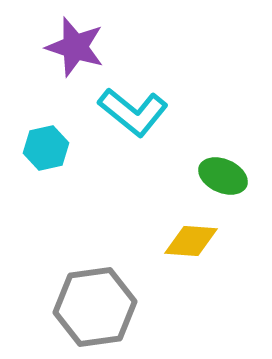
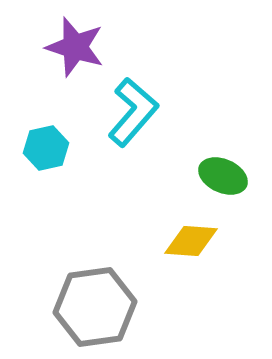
cyan L-shape: rotated 88 degrees counterclockwise
